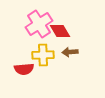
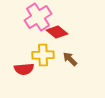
pink cross: moved 1 px left, 7 px up
red diamond: moved 3 px left, 1 px down; rotated 20 degrees counterclockwise
brown arrow: moved 7 px down; rotated 49 degrees clockwise
